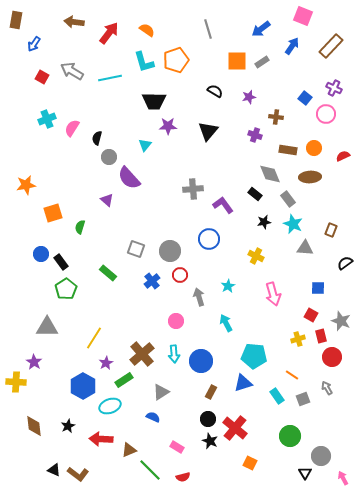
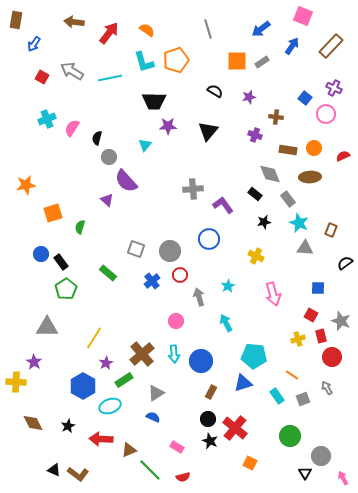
purple semicircle at (129, 178): moved 3 px left, 3 px down
cyan star at (293, 224): moved 6 px right, 1 px up
gray triangle at (161, 392): moved 5 px left, 1 px down
brown diamond at (34, 426): moved 1 px left, 3 px up; rotated 20 degrees counterclockwise
